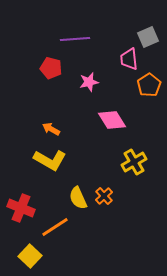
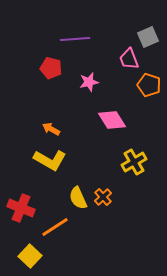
pink trapezoid: rotated 15 degrees counterclockwise
orange pentagon: rotated 20 degrees counterclockwise
orange cross: moved 1 px left, 1 px down
